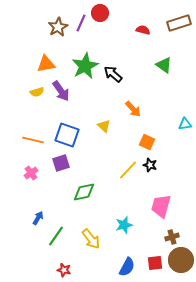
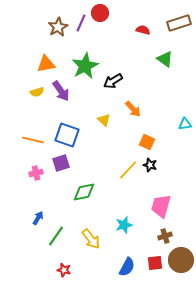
green triangle: moved 1 px right, 6 px up
black arrow: moved 7 px down; rotated 72 degrees counterclockwise
yellow triangle: moved 6 px up
pink cross: moved 5 px right; rotated 24 degrees clockwise
brown cross: moved 7 px left, 1 px up
